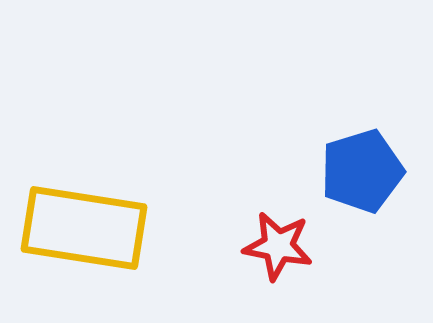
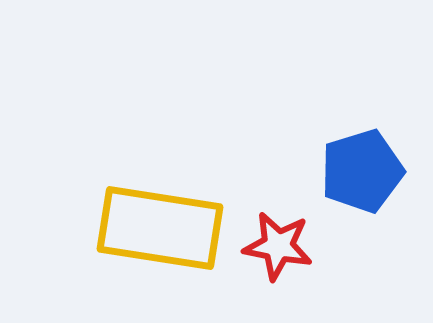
yellow rectangle: moved 76 px right
